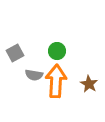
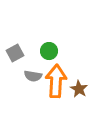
green circle: moved 8 px left
gray semicircle: moved 1 px left, 1 px down
brown star: moved 10 px left, 5 px down
